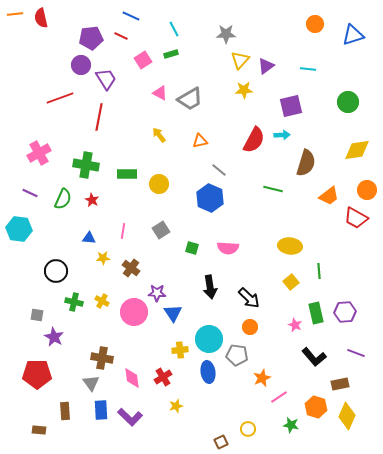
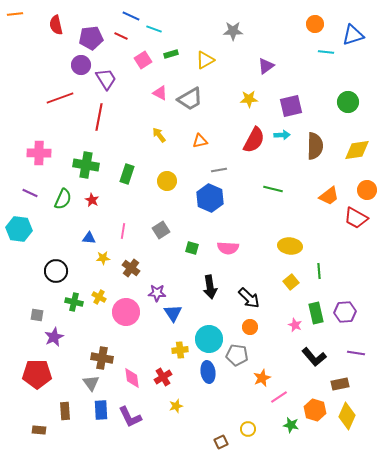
red semicircle at (41, 18): moved 15 px right, 7 px down
cyan line at (174, 29): moved 20 px left; rotated 42 degrees counterclockwise
gray star at (226, 34): moved 7 px right, 3 px up
yellow triangle at (240, 60): moved 35 px left; rotated 18 degrees clockwise
cyan line at (308, 69): moved 18 px right, 17 px up
yellow star at (244, 90): moved 5 px right, 9 px down
pink cross at (39, 153): rotated 30 degrees clockwise
brown semicircle at (306, 163): moved 9 px right, 17 px up; rotated 16 degrees counterclockwise
gray line at (219, 170): rotated 49 degrees counterclockwise
green rectangle at (127, 174): rotated 72 degrees counterclockwise
yellow circle at (159, 184): moved 8 px right, 3 px up
yellow cross at (102, 301): moved 3 px left, 4 px up
pink circle at (134, 312): moved 8 px left
purple star at (54, 337): rotated 18 degrees clockwise
purple line at (356, 353): rotated 12 degrees counterclockwise
orange hexagon at (316, 407): moved 1 px left, 3 px down
purple L-shape at (130, 417): rotated 20 degrees clockwise
